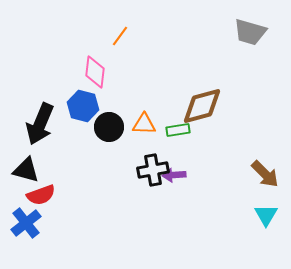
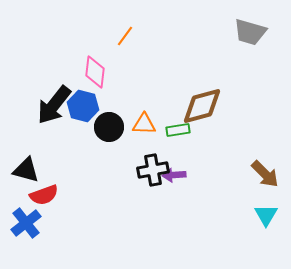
orange line: moved 5 px right
black arrow: moved 14 px right, 19 px up; rotated 15 degrees clockwise
red semicircle: moved 3 px right
